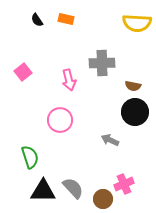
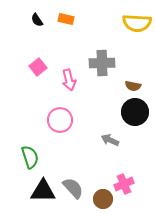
pink square: moved 15 px right, 5 px up
